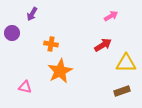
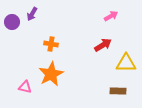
purple circle: moved 11 px up
orange star: moved 9 px left, 3 px down
brown rectangle: moved 4 px left; rotated 21 degrees clockwise
